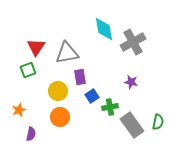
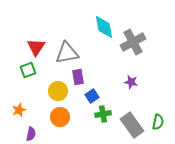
cyan diamond: moved 2 px up
purple rectangle: moved 2 px left
green cross: moved 7 px left, 7 px down
